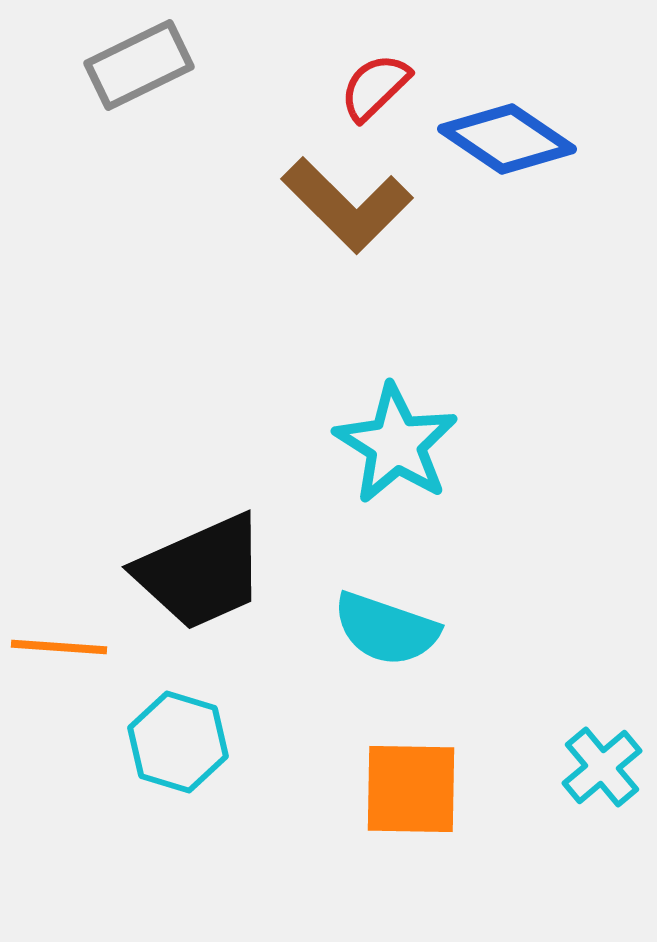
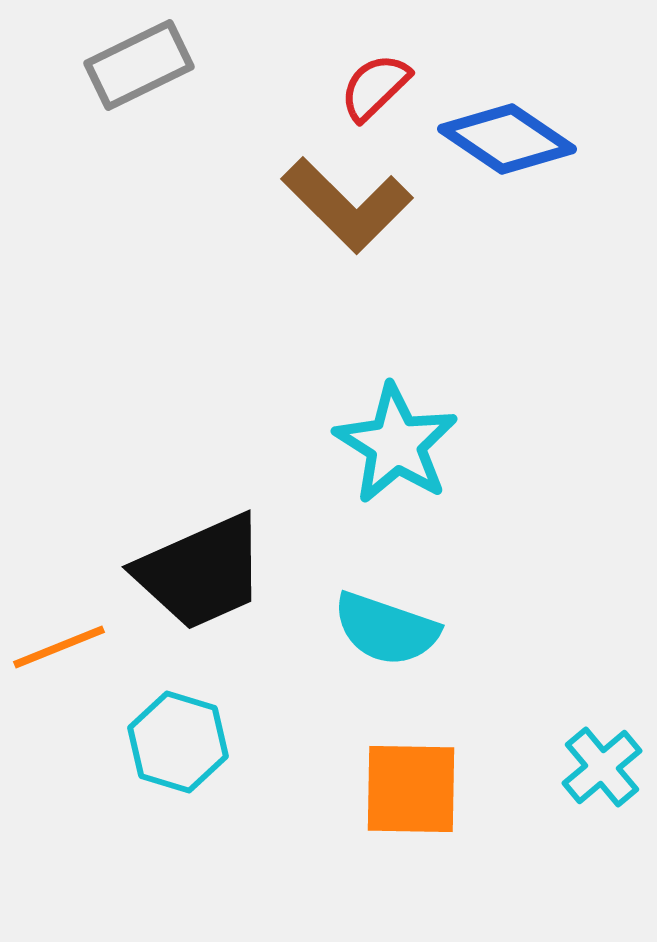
orange line: rotated 26 degrees counterclockwise
